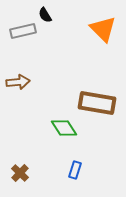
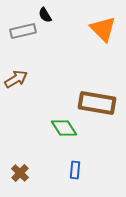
brown arrow: moved 2 px left, 3 px up; rotated 25 degrees counterclockwise
blue rectangle: rotated 12 degrees counterclockwise
